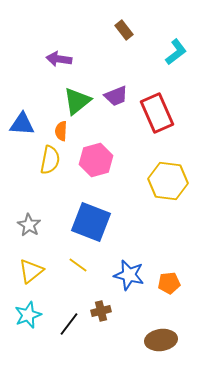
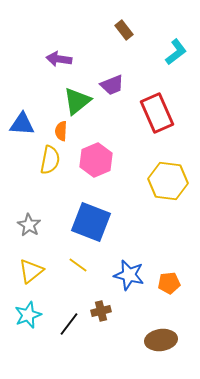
purple trapezoid: moved 4 px left, 11 px up
pink hexagon: rotated 8 degrees counterclockwise
